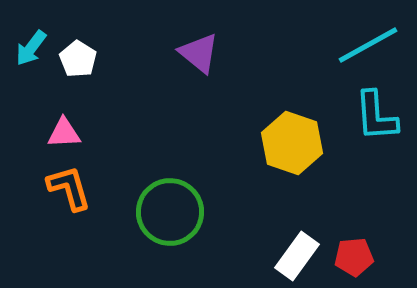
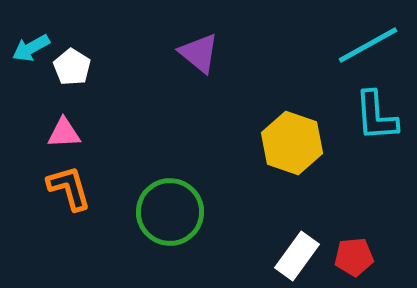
cyan arrow: rotated 24 degrees clockwise
white pentagon: moved 6 px left, 8 px down
